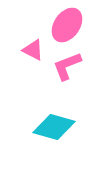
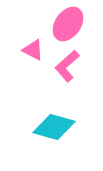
pink ellipse: moved 1 px right, 1 px up
pink L-shape: rotated 20 degrees counterclockwise
